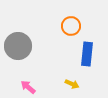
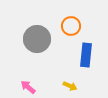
gray circle: moved 19 px right, 7 px up
blue rectangle: moved 1 px left, 1 px down
yellow arrow: moved 2 px left, 2 px down
